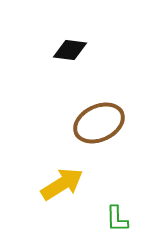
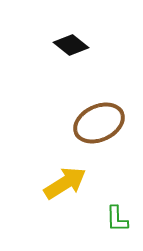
black diamond: moved 1 px right, 5 px up; rotated 32 degrees clockwise
yellow arrow: moved 3 px right, 1 px up
